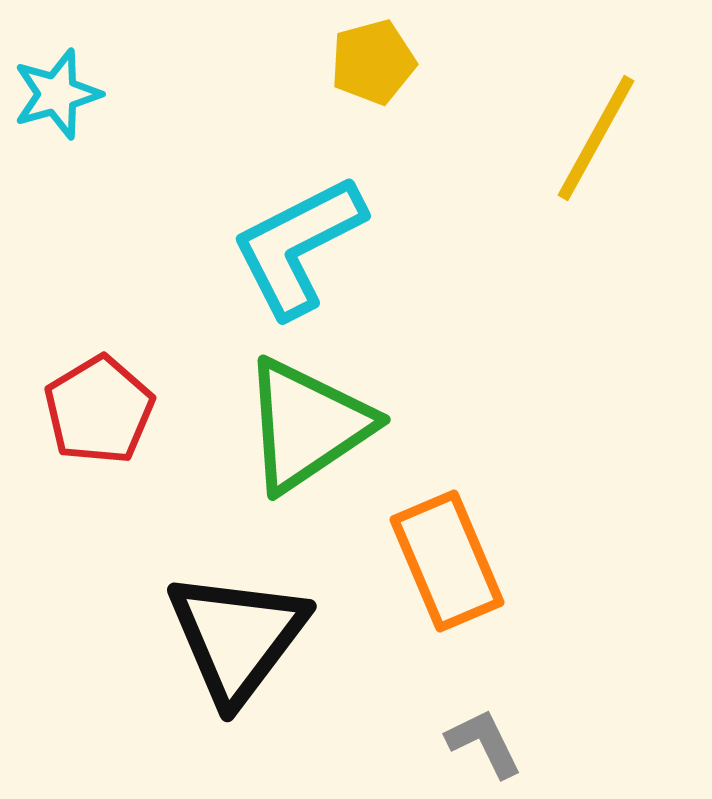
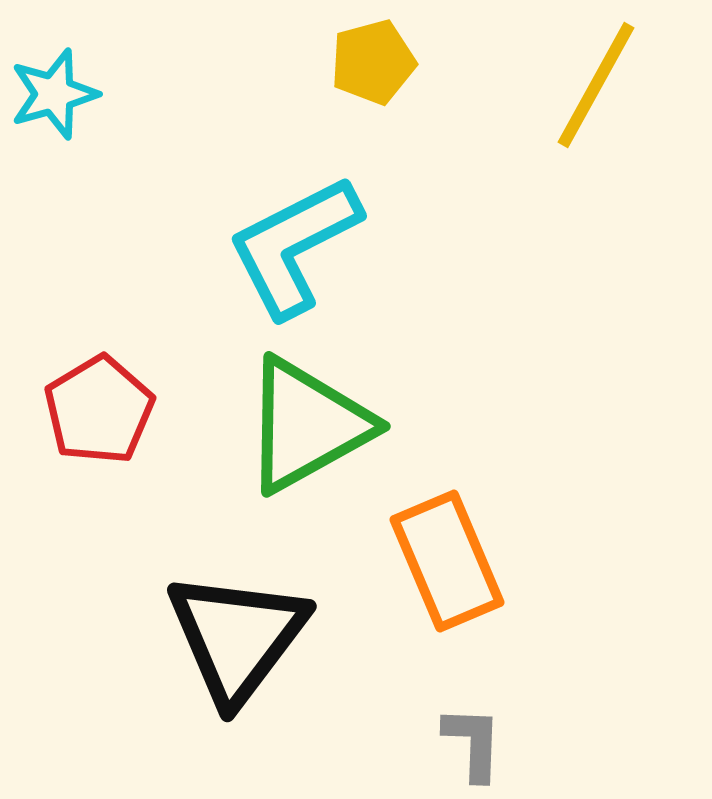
cyan star: moved 3 px left
yellow line: moved 53 px up
cyan L-shape: moved 4 px left
green triangle: rotated 5 degrees clockwise
gray L-shape: moved 11 px left; rotated 28 degrees clockwise
